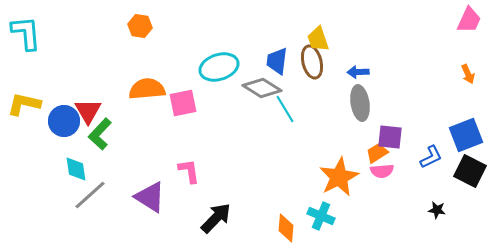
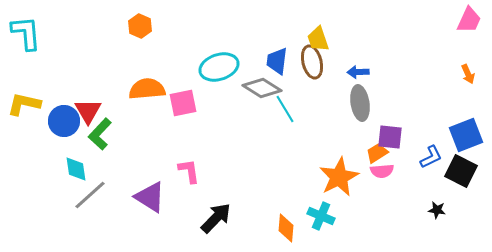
orange hexagon: rotated 15 degrees clockwise
black square: moved 9 px left
